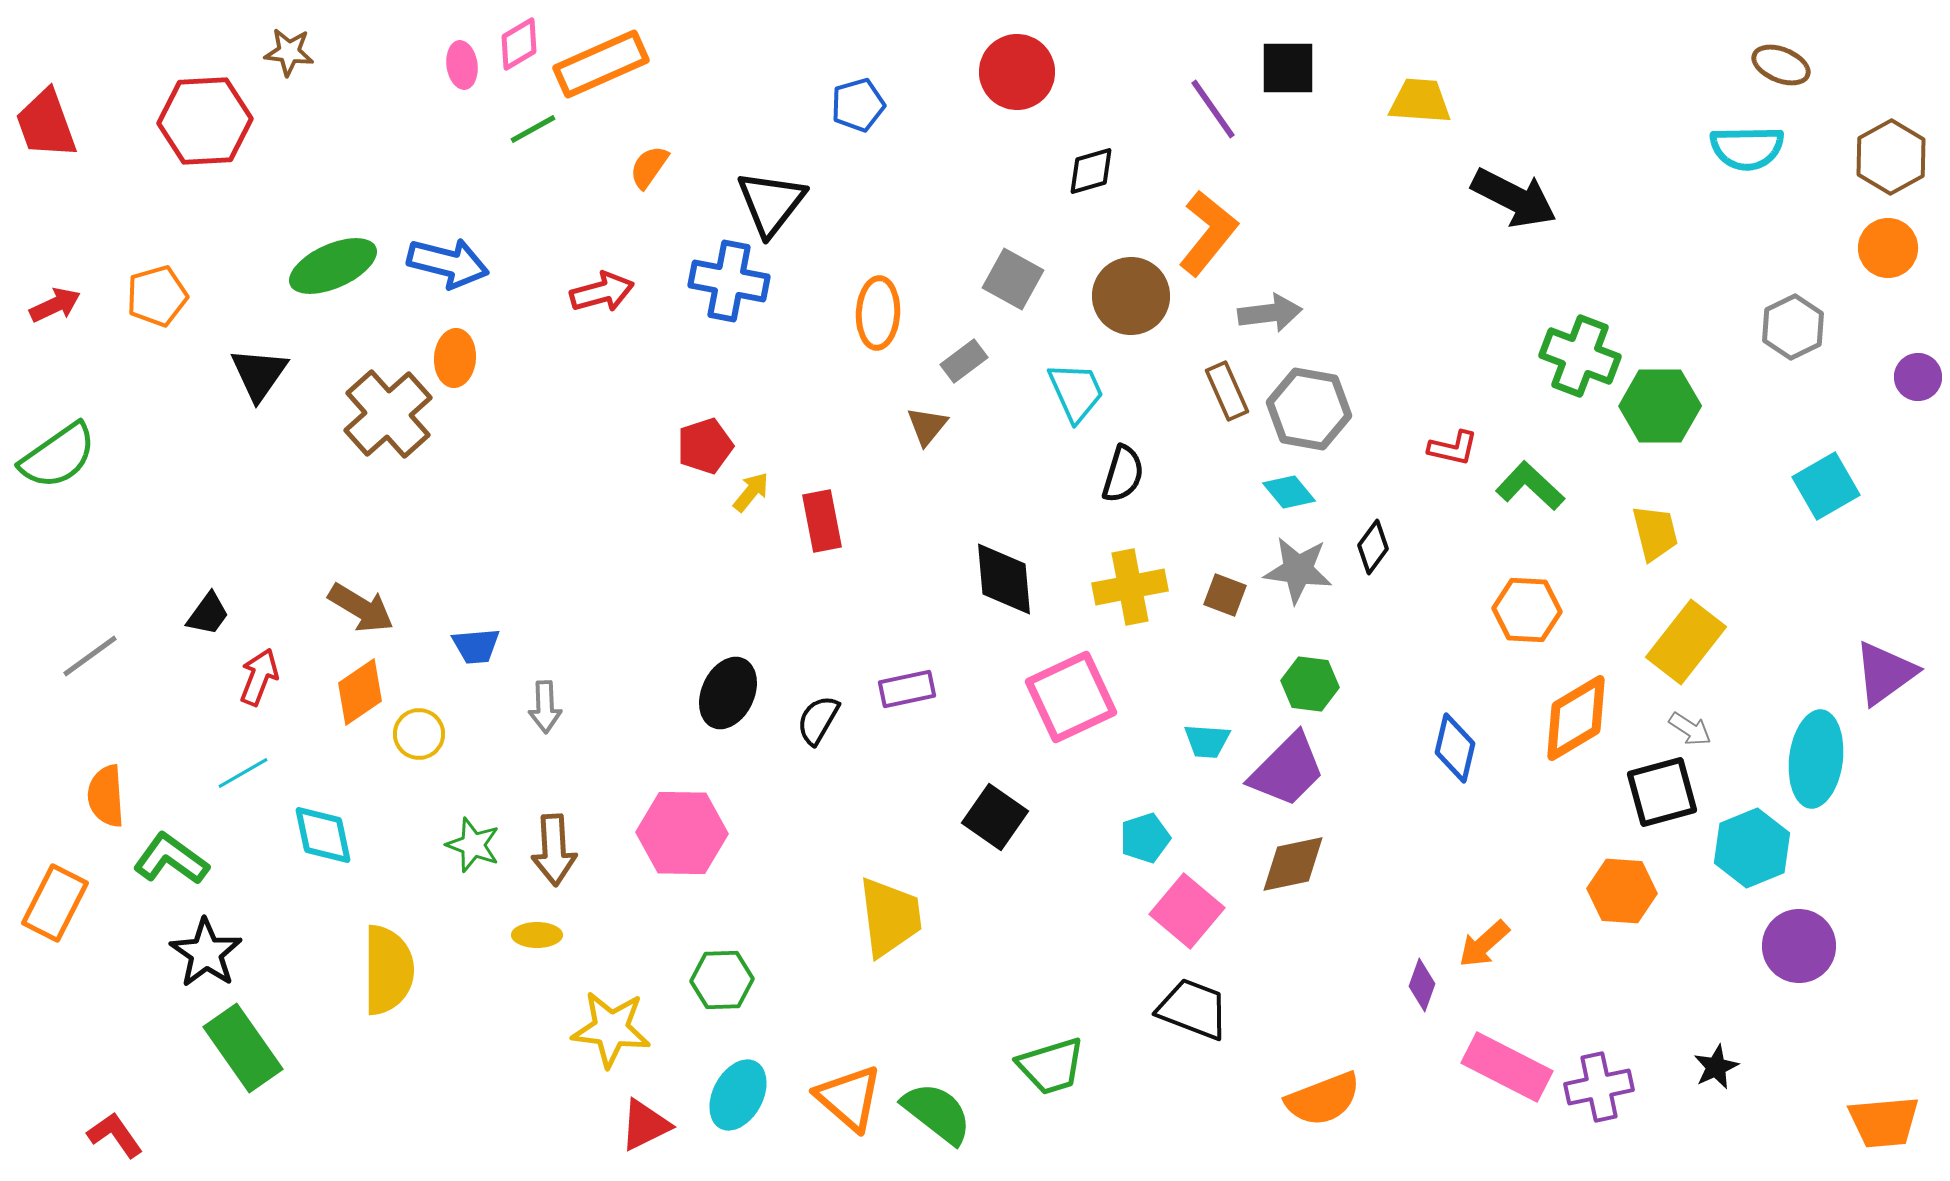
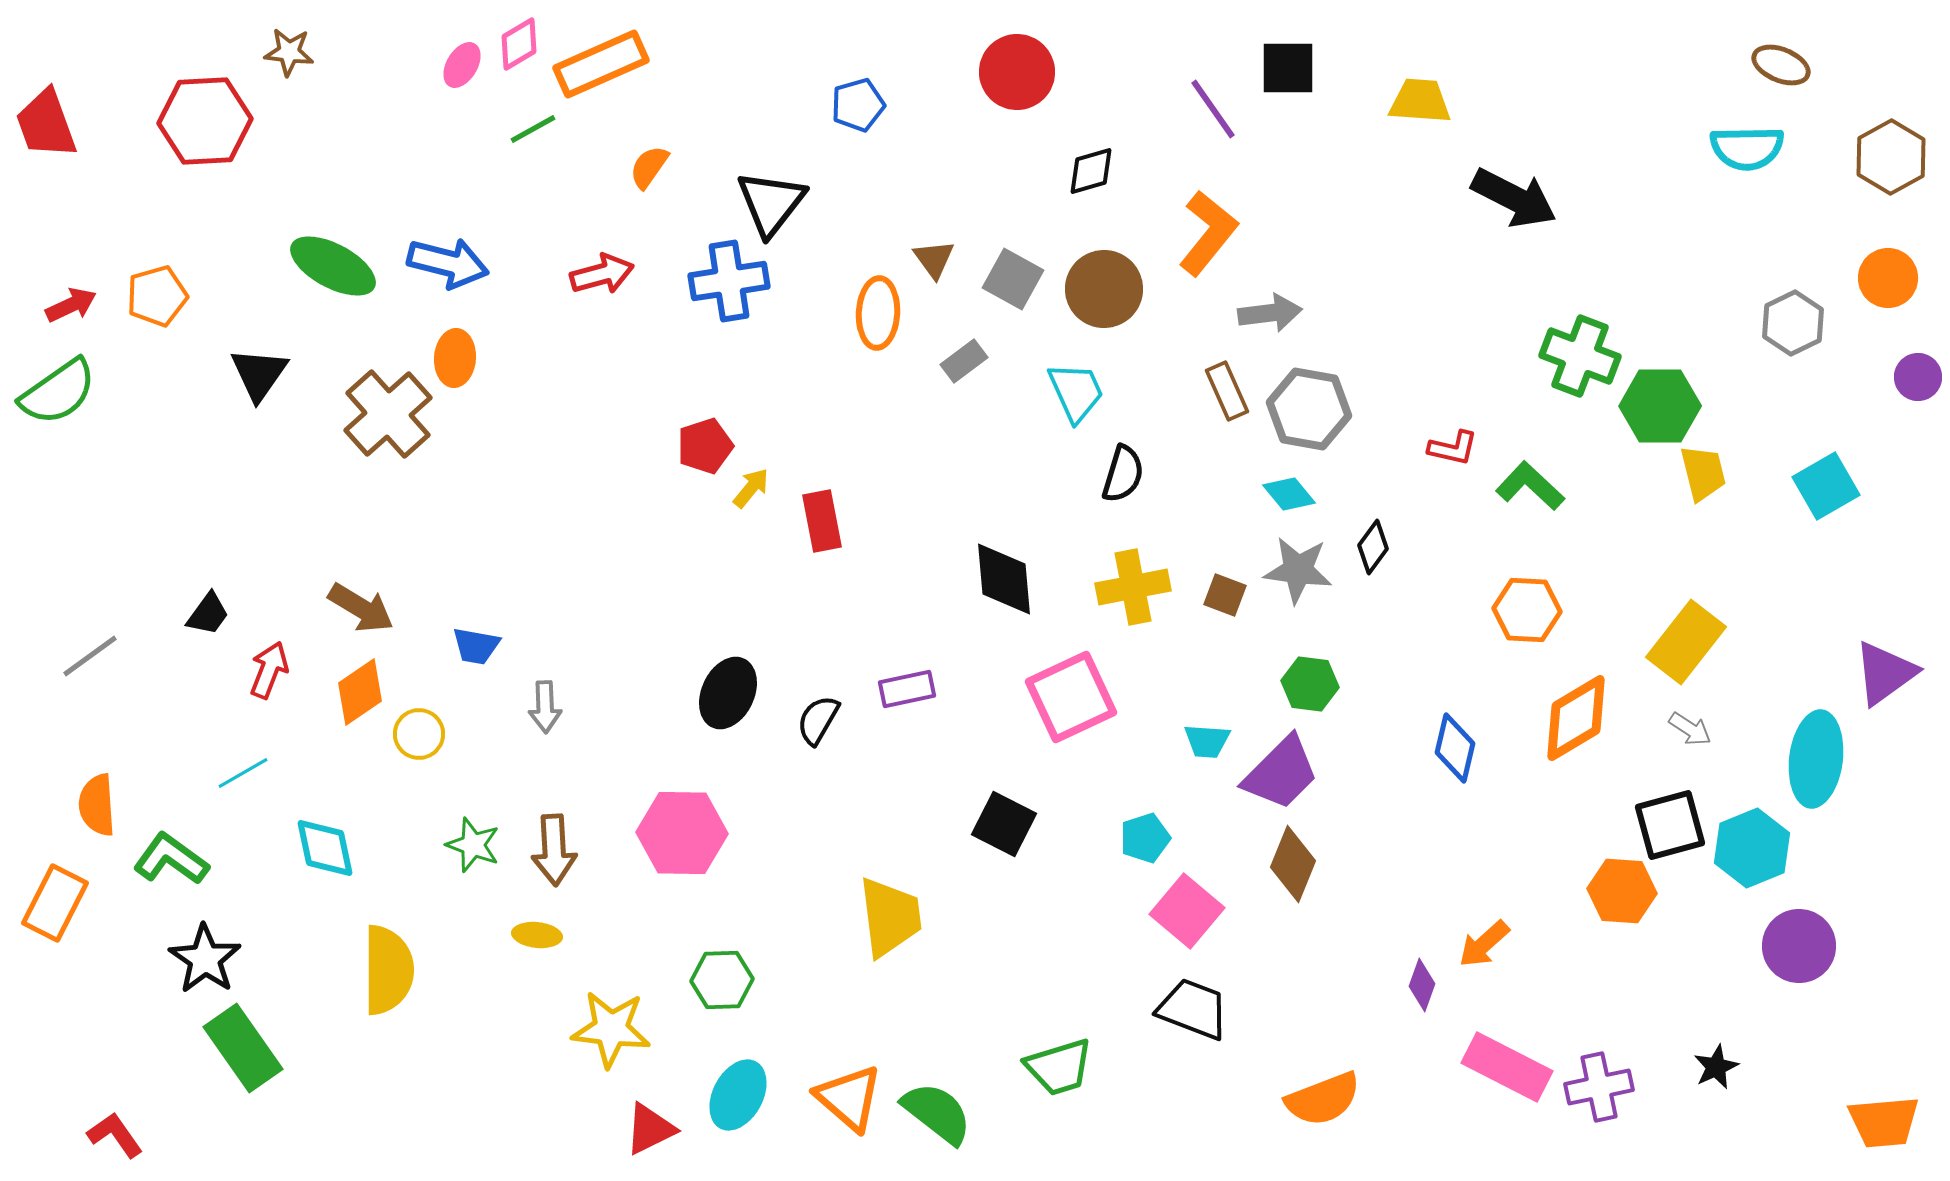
pink ellipse at (462, 65): rotated 39 degrees clockwise
orange circle at (1888, 248): moved 30 px down
green ellipse at (333, 266): rotated 52 degrees clockwise
blue cross at (729, 281): rotated 20 degrees counterclockwise
red arrow at (602, 292): moved 18 px up
brown circle at (1131, 296): moved 27 px left, 7 px up
red arrow at (55, 305): moved 16 px right
gray hexagon at (1793, 327): moved 4 px up
brown triangle at (927, 426): moved 7 px right, 167 px up; rotated 15 degrees counterclockwise
green semicircle at (58, 456): moved 64 px up
yellow arrow at (751, 492): moved 4 px up
cyan diamond at (1289, 492): moved 2 px down
yellow trapezoid at (1655, 533): moved 48 px right, 60 px up
yellow cross at (1130, 587): moved 3 px right
blue trapezoid at (476, 646): rotated 15 degrees clockwise
red arrow at (259, 677): moved 10 px right, 7 px up
purple trapezoid at (1287, 770): moved 6 px left, 3 px down
black square at (1662, 792): moved 8 px right, 33 px down
orange semicircle at (106, 796): moved 9 px left, 9 px down
black square at (995, 817): moved 9 px right, 7 px down; rotated 8 degrees counterclockwise
cyan diamond at (323, 835): moved 2 px right, 13 px down
brown diamond at (1293, 864): rotated 56 degrees counterclockwise
yellow ellipse at (537, 935): rotated 6 degrees clockwise
black star at (206, 953): moved 1 px left, 6 px down
green trapezoid at (1051, 1066): moved 8 px right, 1 px down
red triangle at (645, 1125): moved 5 px right, 4 px down
